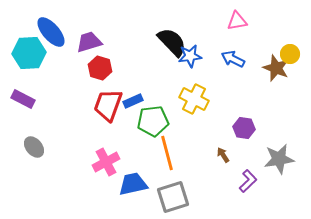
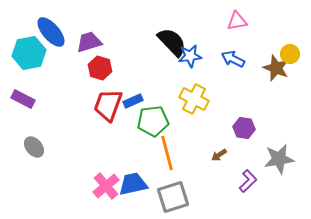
cyan hexagon: rotated 8 degrees counterclockwise
brown arrow: moved 4 px left; rotated 91 degrees counterclockwise
pink cross: moved 24 px down; rotated 12 degrees counterclockwise
